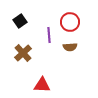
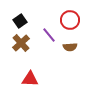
red circle: moved 2 px up
purple line: rotated 35 degrees counterclockwise
brown cross: moved 2 px left, 10 px up
red triangle: moved 12 px left, 6 px up
